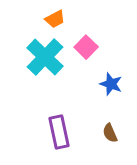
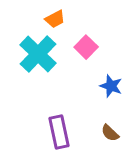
cyan cross: moved 7 px left, 3 px up
blue star: moved 2 px down
brown semicircle: rotated 24 degrees counterclockwise
